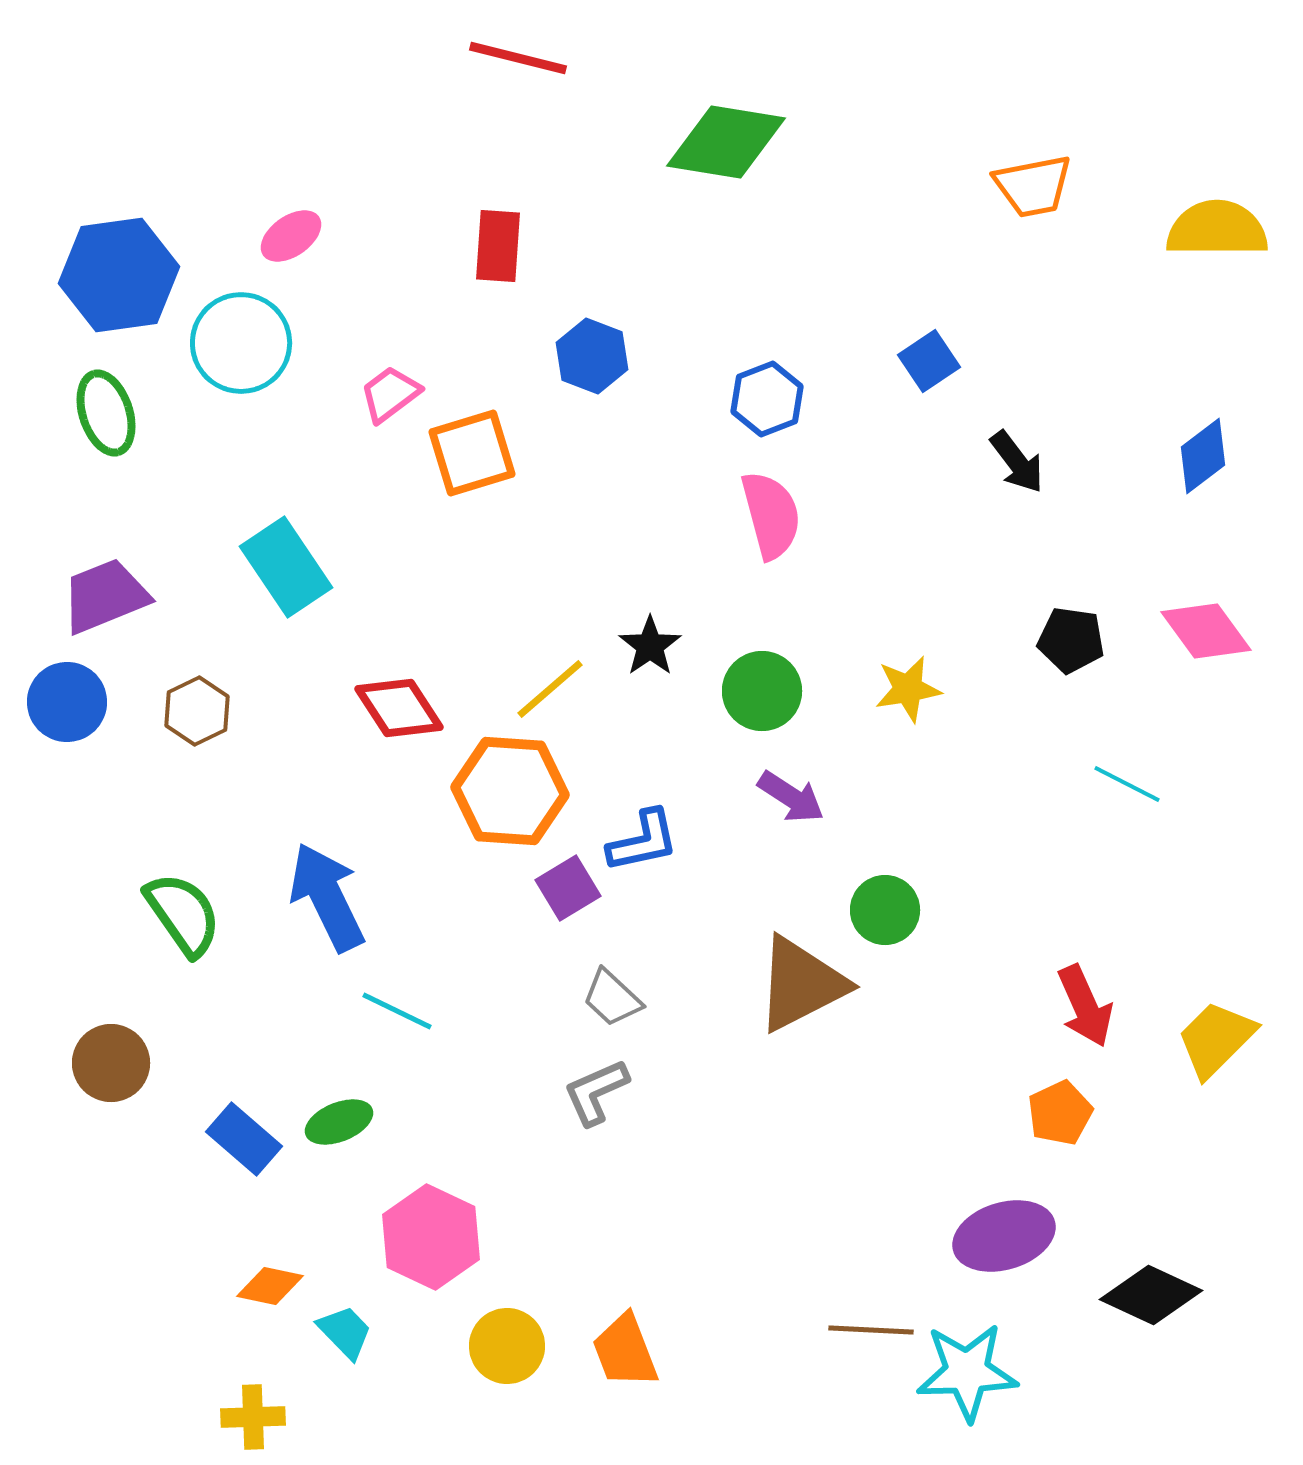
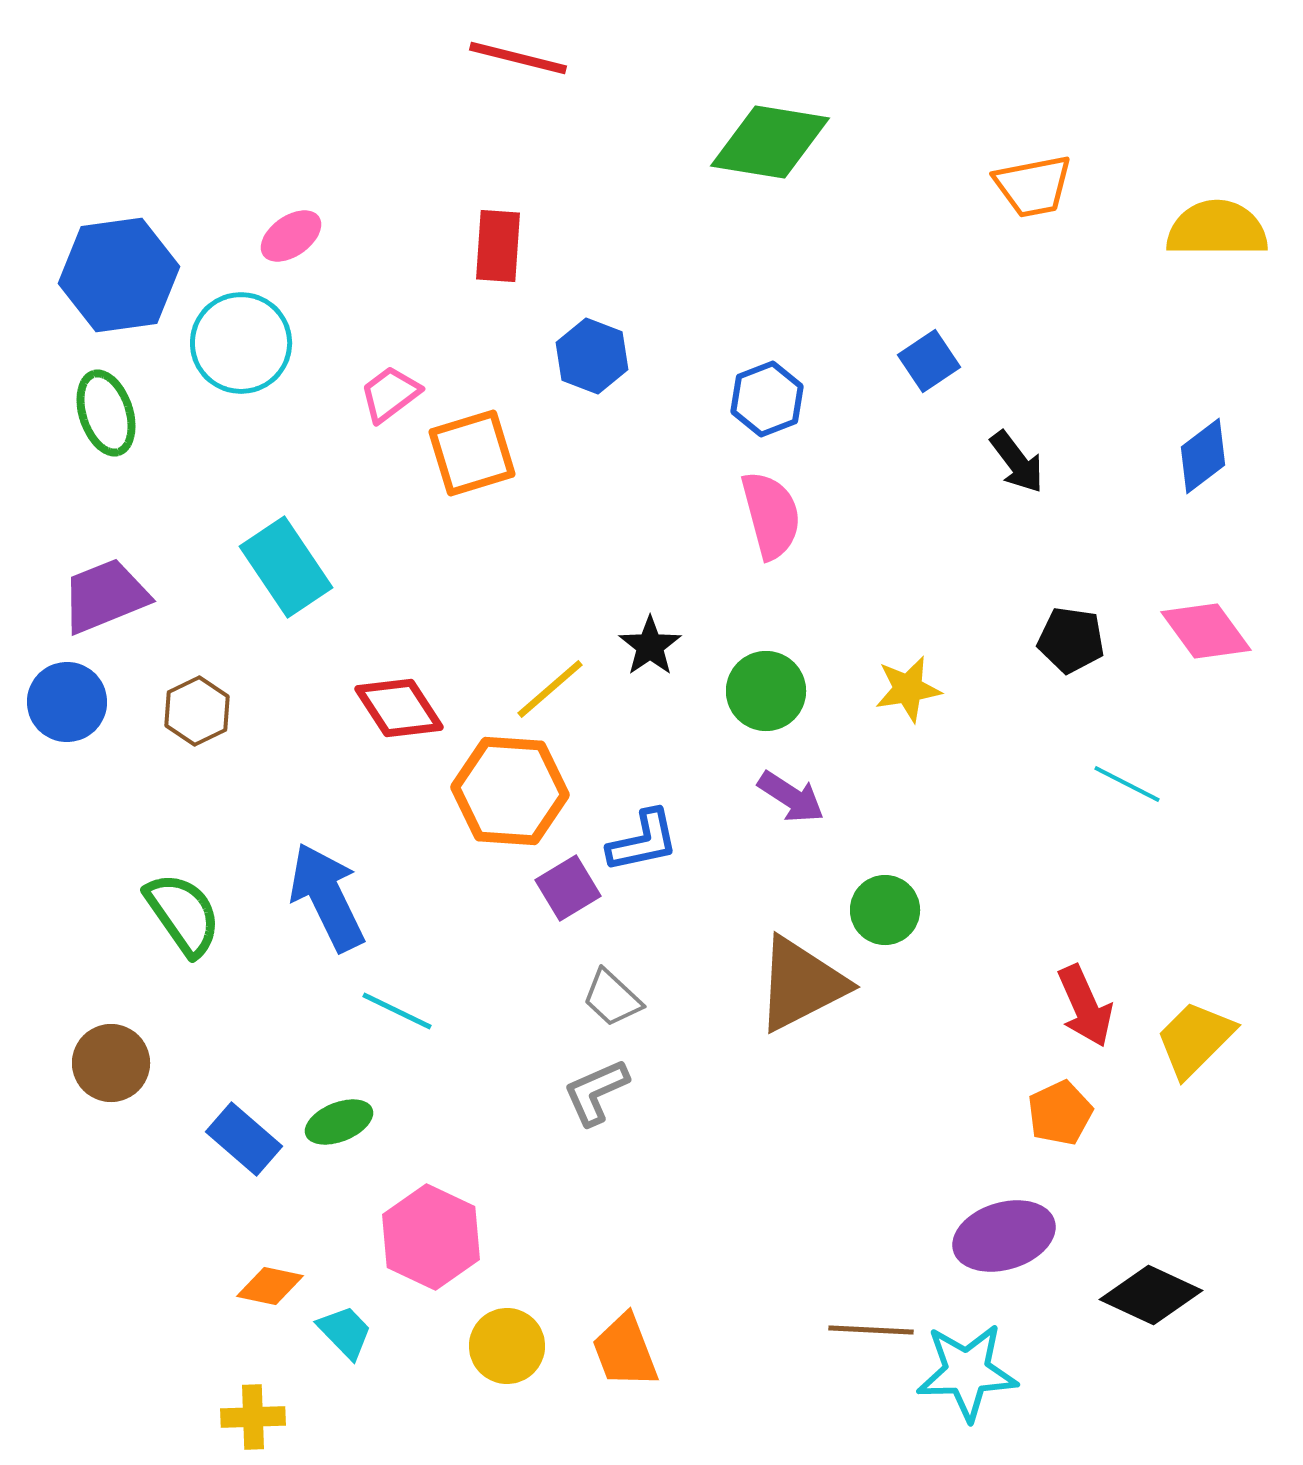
green diamond at (726, 142): moved 44 px right
green circle at (762, 691): moved 4 px right
yellow trapezoid at (1216, 1039): moved 21 px left
